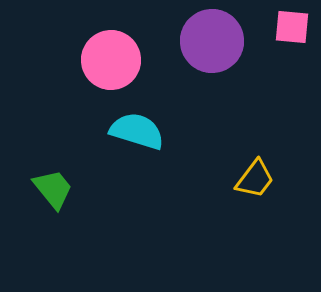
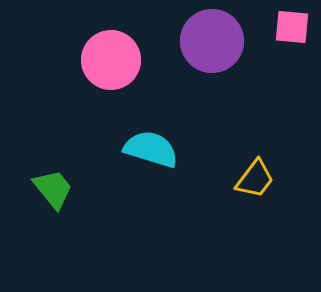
cyan semicircle: moved 14 px right, 18 px down
